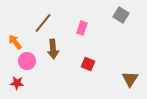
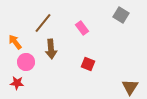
pink rectangle: rotated 56 degrees counterclockwise
brown arrow: moved 2 px left
pink circle: moved 1 px left, 1 px down
brown triangle: moved 8 px down
